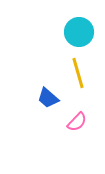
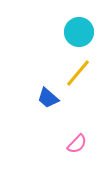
yellow line: rotated 56 degrees clockwise
pink semicircle: moved 22 px down
